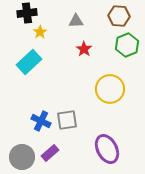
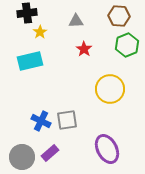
cyan rectangle: moved 1 px right, 1 px up; rotated 30 degrees clockwise
